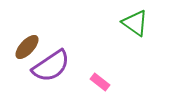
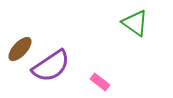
brown ellipse: moved 7 px left, 2 px down
